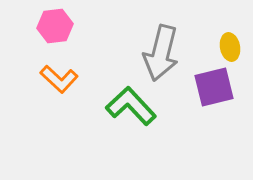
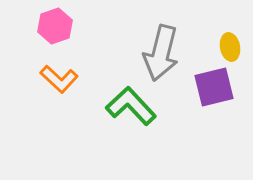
pink hexagon: rotated 12 degrees counterclockwise
